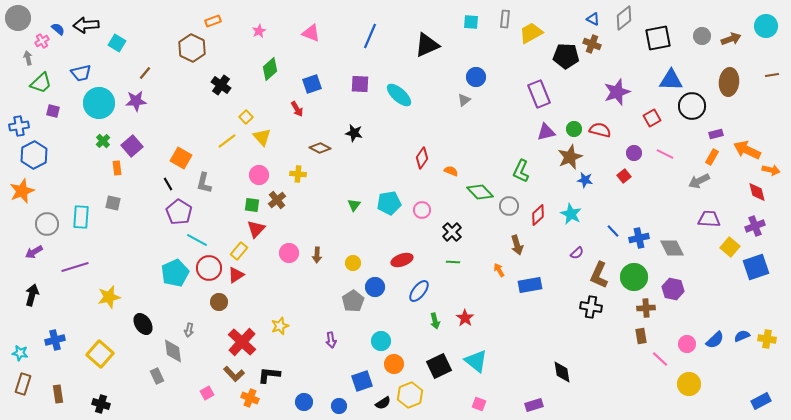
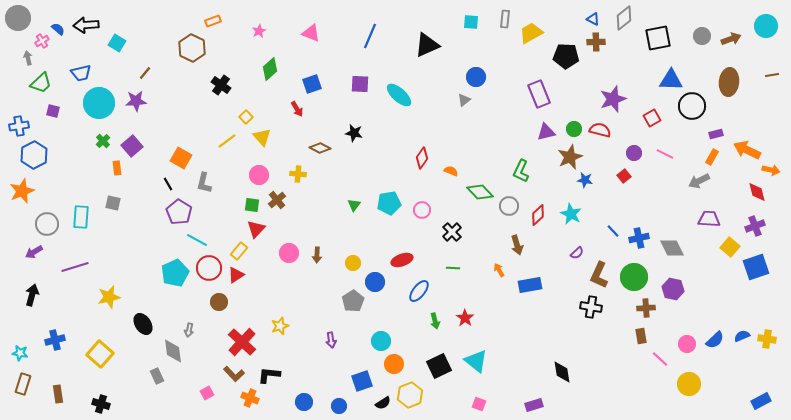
brown cross at (592, 44): moved 4 px right, 2 px up; rotated 24 degrees counterclockwise
purple star at (617, 92): moved 4 px left, 7 px down
green line at (453, 262): moved 6 px down
blue circle at (375, 287): moved 5 px up
